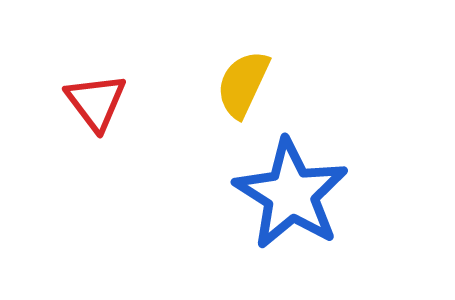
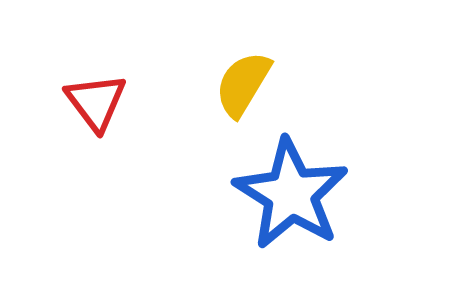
yellow semicircle: rotated 6 degrees clockwise
